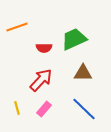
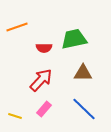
green trapezoid: rotated 12 degrees clockwise
yellow line: moved 2 px left, 8 px down; rotated 56 degrees counterclockwise
